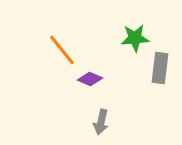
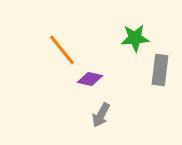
gray rectangle: moved 2 px down
purple diamond: rotated 10 degrees counterclockwise
gray arrow: moved 7 px up; rotated 15 degrees clockwise
